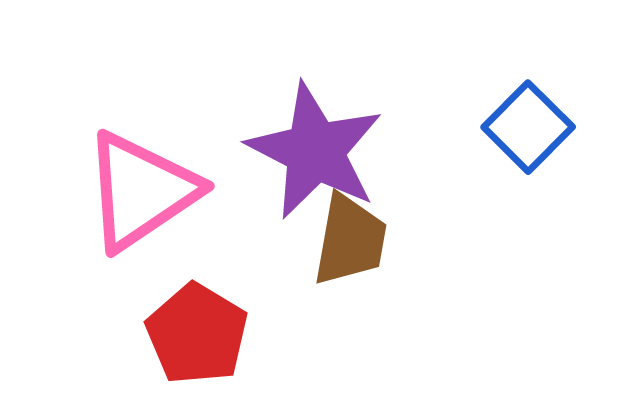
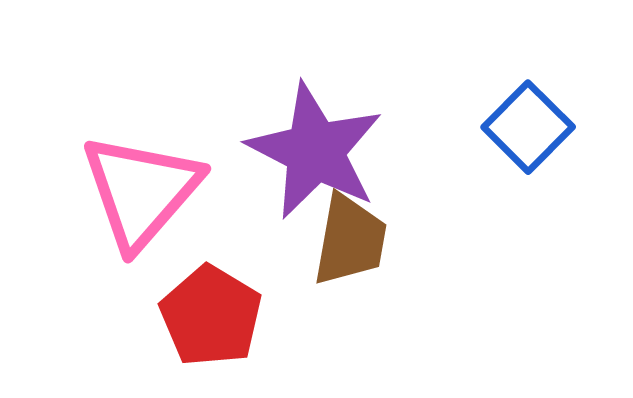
pink triangle: rotated 15 degrees counterclockwise
red pentagon: moved 14 px right, 18 px up
